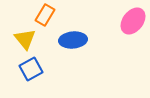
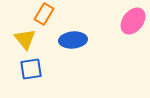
orange rectangle: moved 1 px left, 1 px up
blue square: rotated 20 degrees clockwise
